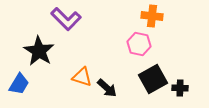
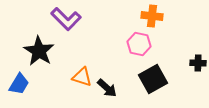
black cross: moved 18 px right, 25 px up
